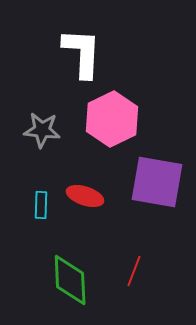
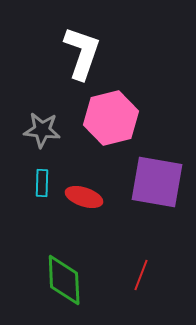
white L-shape: rotated 16 degrees clockwise
pink hexagon: moved 1 px left, 1 px up; rotated 12 degrees clockwise
red ellipse: moved 1 px left, 1 px down
cyan rectangle: moved 1 px right, 22 px up
red line: moved 7 px right, 4 px down
green diamond: moved 6 px left
